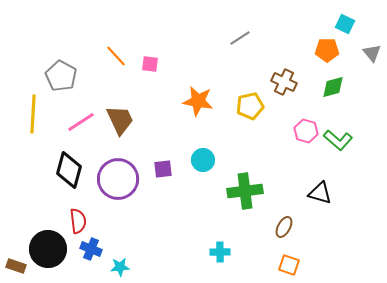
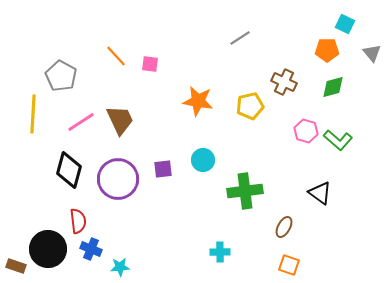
black triangle: rotated 20 degrees clockwise
